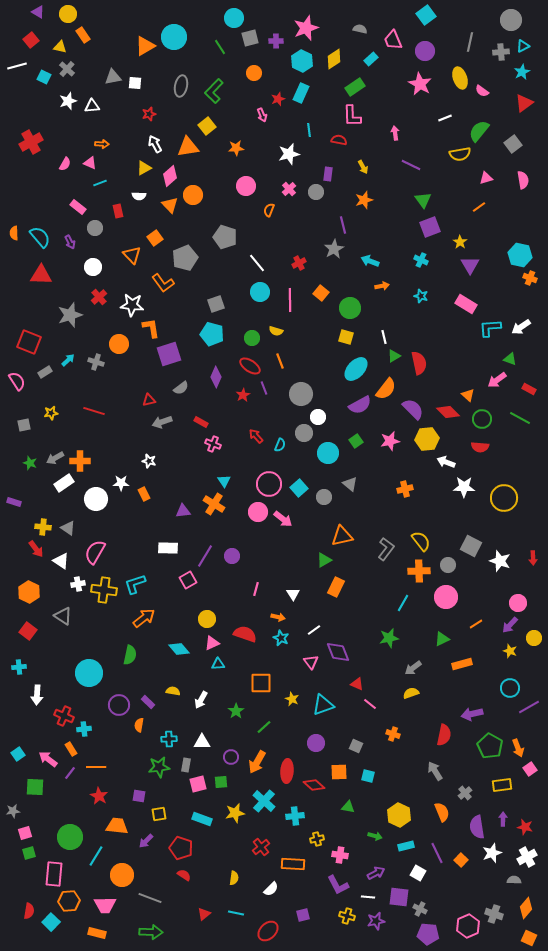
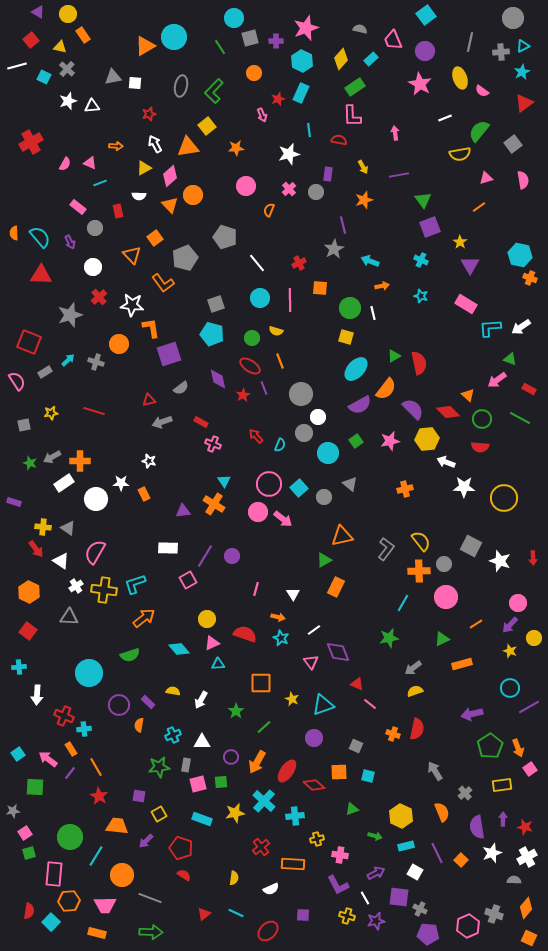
gray circle at (511, 20): moved 2 px right, 2 px up
yellow diamond at (334, 59): moved 7 px right; rotated 15 degrees counterclockwise
orange arrow at (102, 144): moved 14 px right, 2 px down
purple line at (411, 165): moved 12 px left, 10 px down; rotated 36 degrees counterclockwise
cyan circle at (260, 292): moved 6 px down
orange square at (321, 293): moved 1 px left, 5 px up; rotated 35 degrees counterclockwise
white line at (384, 337): moved 11 px left, 24 px up
purple diamond at (216, 377): moved 2 px right, 2 px down; rotated 35 degrees counterclockwise
gray arrow at (55, 458): moved 3 px left, 1 px up
gray circle at (448, 565): moved 4 px left, 1 px up
white cross at (78, 584): moved 2 px left, 2 px down; rotated 24 degrees counterclockwise
gray triangle at (63, 616): moved 6 px right, 1 px down; rotated 30 degrees counterclockwise
green semicircle at (130, 655): rotated 60 degrees clockwise
yellow semicircle at (411, 693): moved 4 px right, 2 px up
red semicircle at (444, 735): moved 27 px left, 6 px up
cyan cross at (169, 739): moved 4 px right, 4 px up; rotated 21 degrees counterclockwise
purple circle at (316, 743): moved 2 px left, 5 px up
green pentagon at (490, 746): rotated 10 degrees clockwise
orange line at (96, 767): rotated 60 degrees clockwise
red ellipse at (287, 771): rotated 30 degrees clockwise
green triangle at (348, 807): moved 4 px right, 2 px down; rotated 32 degrees counterclockwise
yellow square at (159, 814): rotated 21 degrees counterclockwise
yellow hexagon at (399, 815): moved 2 px right, 1 px down
pink square at (25, 833): rotated 16 degrees counterclockwise
white square at (418, 873): moved 3 px left, 1 px up
white semicircle at (271, 889): rotated 21 degrees clockwise
white line at (368, 897): moved 3 px left, 1 px down; rotated 56 degrees clockwise
cyan line at (236, 913): rotated 14 degrees clockwise
purple square at (303, 915): rotated 16 degrees clockwise
